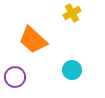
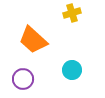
yellow cross: rotated 12 degrees clockwise
purple circle: moved 8 px right, 2 px down
